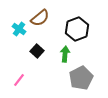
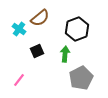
black square: rotated 24 degrees clockwise
